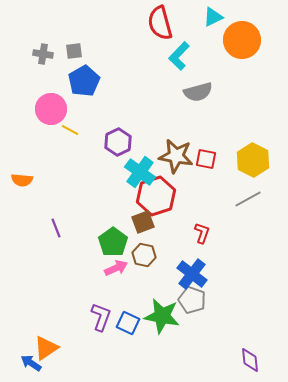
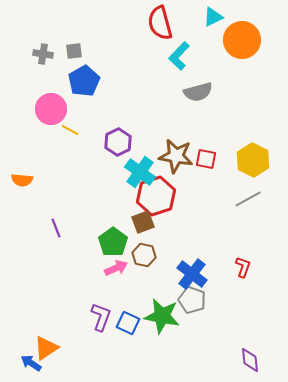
red L-shape: moved 41 px right, 34 px down
